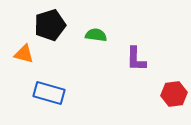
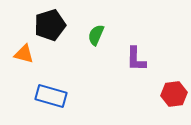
green semicircle: rotated 75 degrees counterclockwise
blue rectangle: moved 2 px right, 3 px down
